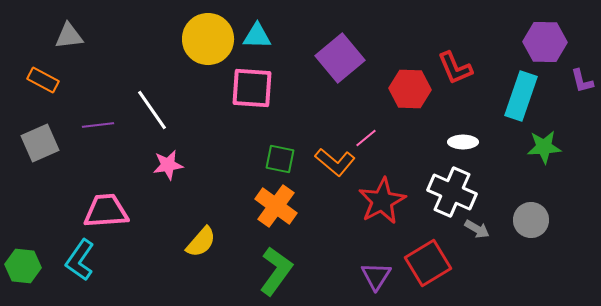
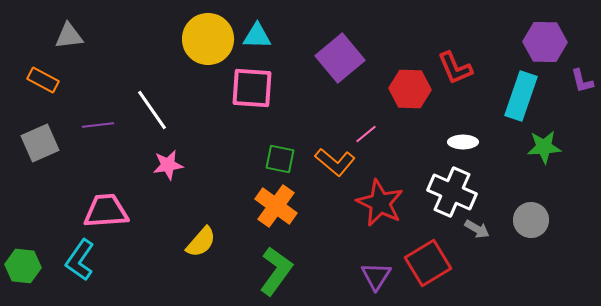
pink line: moved 4 px up
red star: moved 2 px left, 2 px down; rotated 18 degrees counterclockwise
